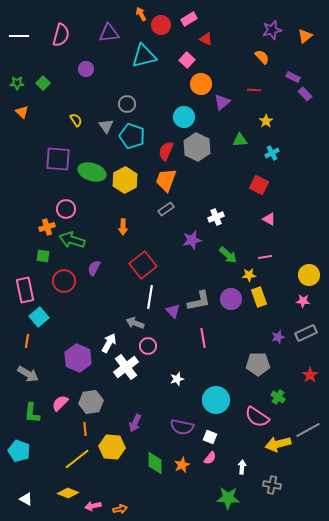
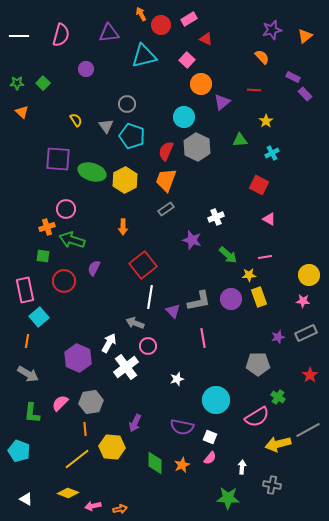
purple star at (192, 240): rotated 30 degrees clockwise
pink semicircle at (257, 417): rotated 65 degrees counterclockwise
